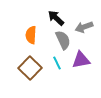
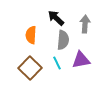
gray arrow: moved 1 px right, 3 px up; rotated 114 degrees clockwise
gray semicircle: rotated 30 degrees clockwise
